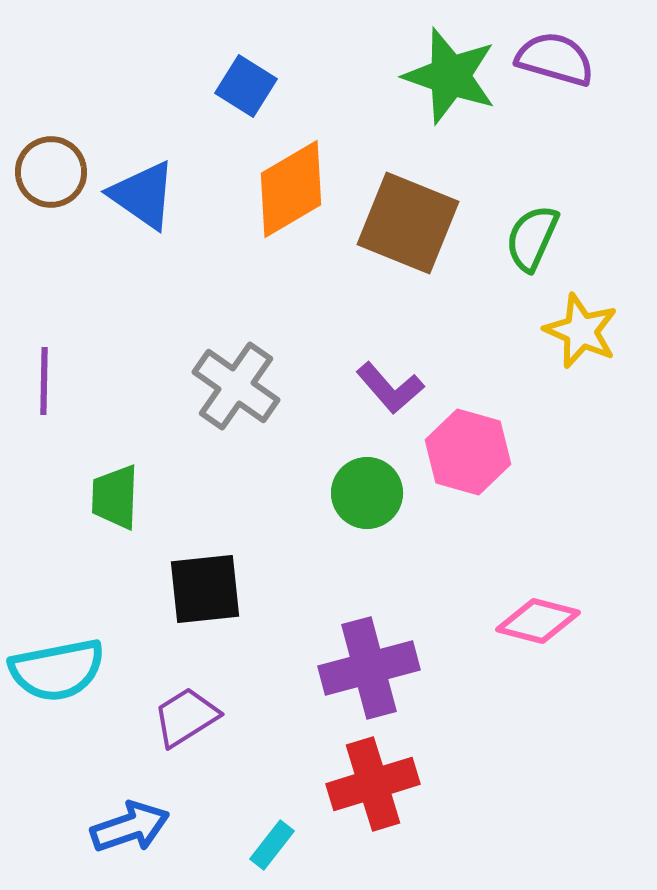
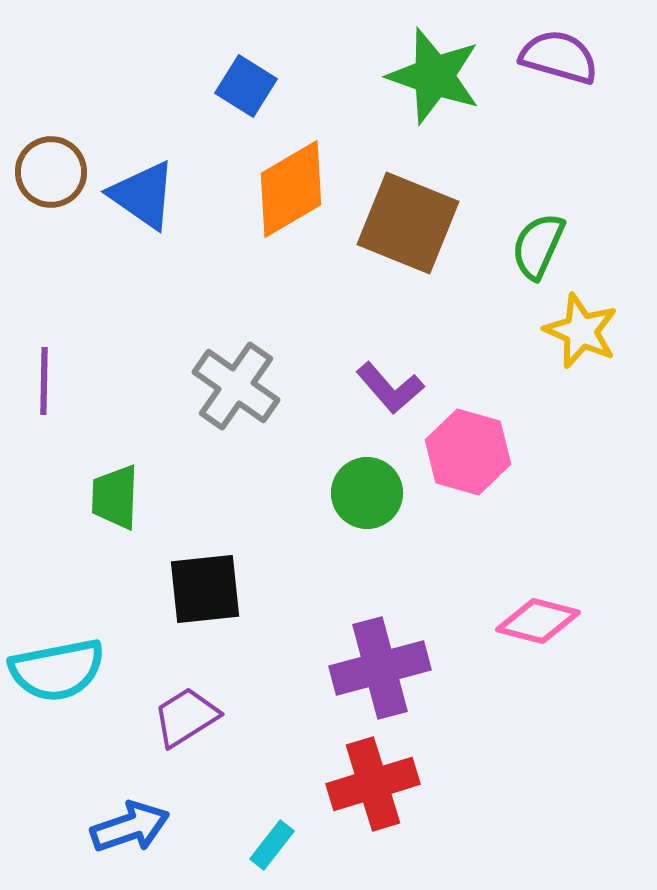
purple semicircle: moved 4 px right, 2 px up
green star: moved 16 px left
green semicircle: moved 6 px right, 8 px down
purple cross: moved 11 px right
